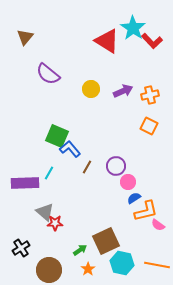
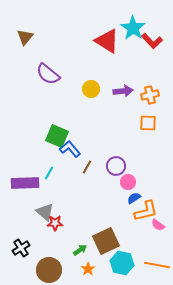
purple arrow: rotated 18 degrees clockwise
orange square: moved 1 px left, 3 px up; rotated 24 degrees counterclockwise
